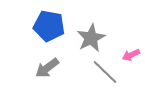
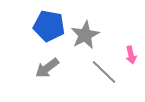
gray star: moved 6 px left, 3 px up
pink arrow: rotated 78 degrees counterclockwise
gray line: moved 1 px left
